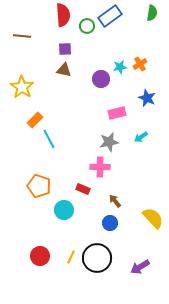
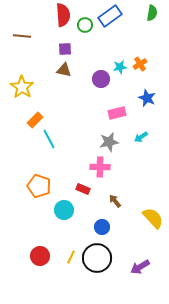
green circle: moved 2 px left, 1 px up
blue circle: moved 8 px left, 4 px down
